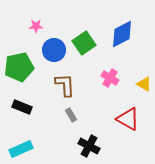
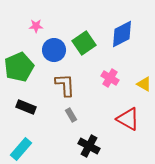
green pentagon: rotated 12 degrees counterclockwise
black rectangle: moved 4 px right
cyan rectangle: rotated 25 degrees counterclockwise
